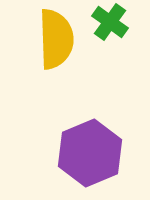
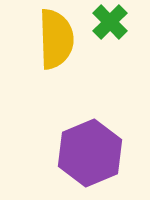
green cross: rotated 9 degrees clockwise
